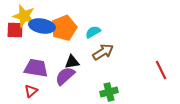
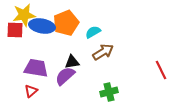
yellow star: moved 1 px up; rotated 25 degrees counterclockwise
orange pentagon: moved 2 px right, 5 px up
